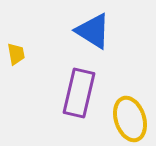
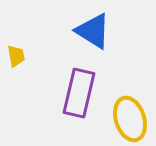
yellow trapezoid: moved 2 px down
